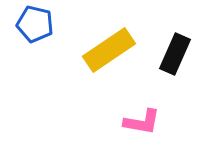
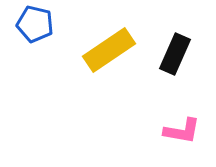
pink L-shape: moved 40 px right, 9 px down
